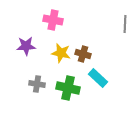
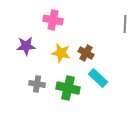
brown cross: moved 3 px right, 1 px up; rotated 14 degrees clockwise
